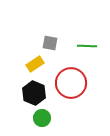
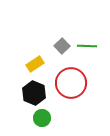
gray square: moved 12 px right, 3 px down; rotated 35 degrees clockwise
